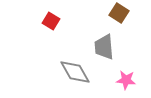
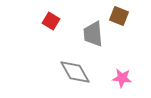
brown square: moved 3 px down; rotated 12 degrees counterclockwise
gray trapezoid: moved 11 px left, 13 px up
pink star: moved 4 px left, 2 px up
